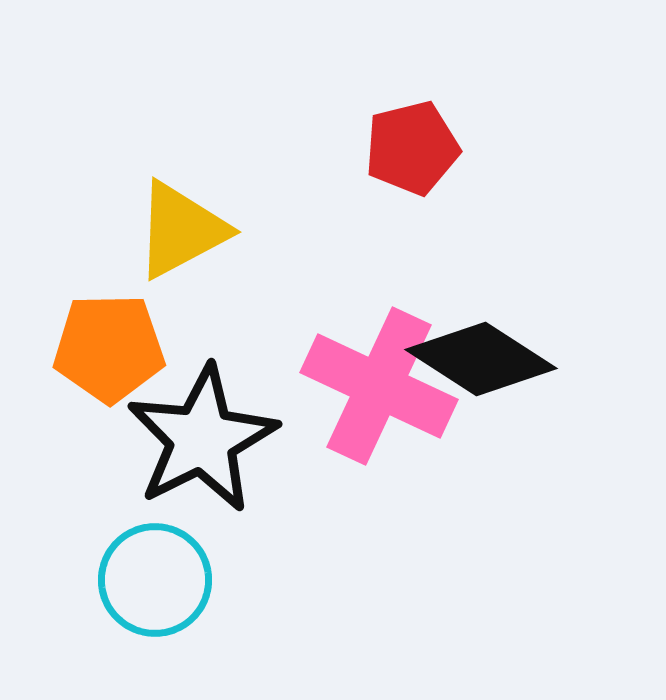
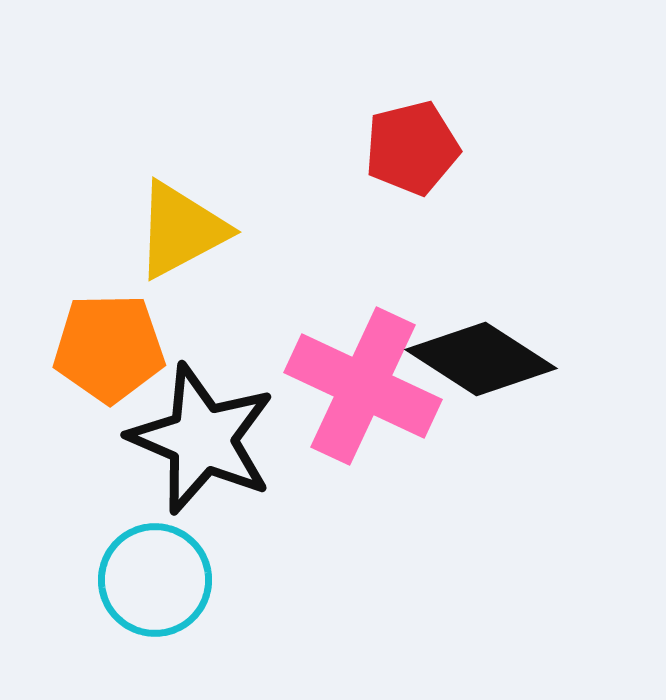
pink cross: moved 16 px left
black star: rotated 22 degrees counterclockwise
